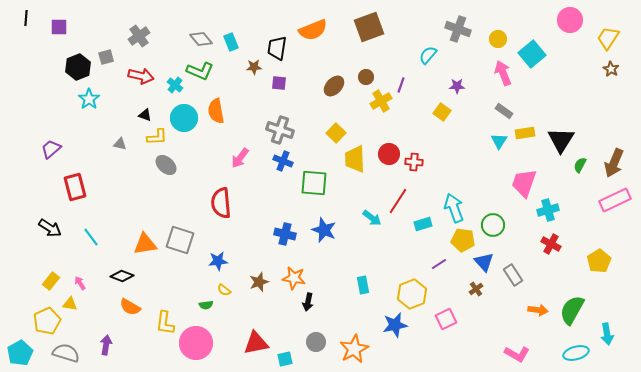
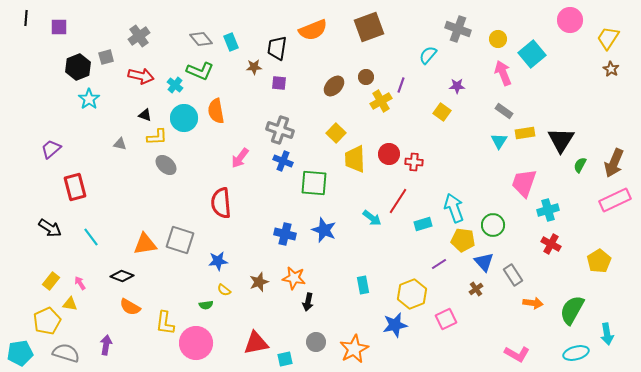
orange arrow at (538, 310): moved 5 px left, 7 px up
cyan pentagon at (20, 353): rotated 20 degrees clockwise
